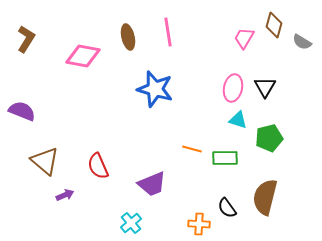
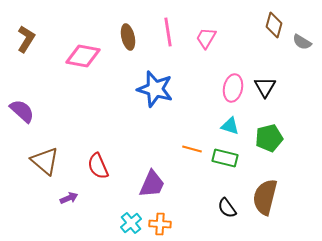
pink trapezoid: moved 38 px left
purple semicircle: rotated 20 degrees clockwise
cyan triangle: moved 8 px left, 6 px down
green rectangle: rotated 15 degrees clockwise
purple trapezoid: rotated 44 degrees counterclockwise
purple arrow: moved 4 px right, 3 px down
orange cross: moved 39 px left
